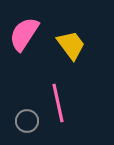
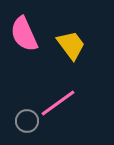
pink semicircle: rotated 57 degrees counterclockwise
pink line: rotated 66 degrees clockwise
